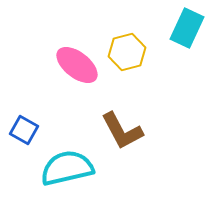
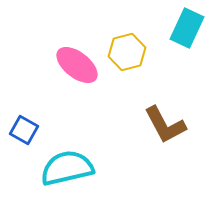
brown L-shape: moved 43 px right, 6 px up
